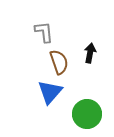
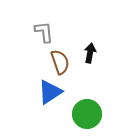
brown semicircle: moved 1 px right
blue triangle: rotated 16 degrees clockwise
